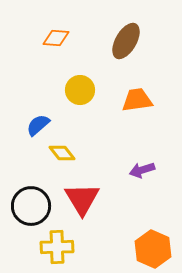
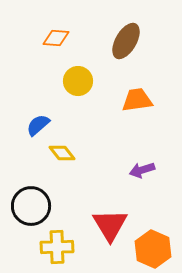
yellow circle: moved 2 px left, 9 px up
red triangle: moved 28 px right, 26 px down
